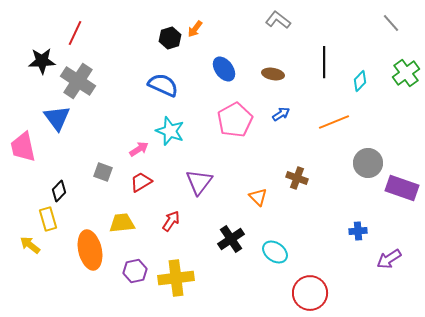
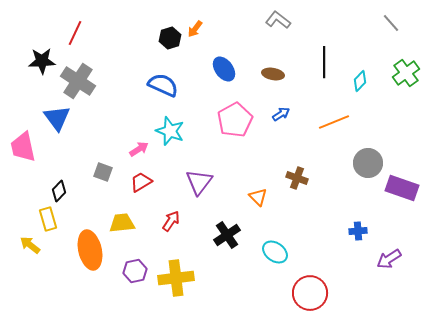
black cross: moved 4 px left, 4 px up
